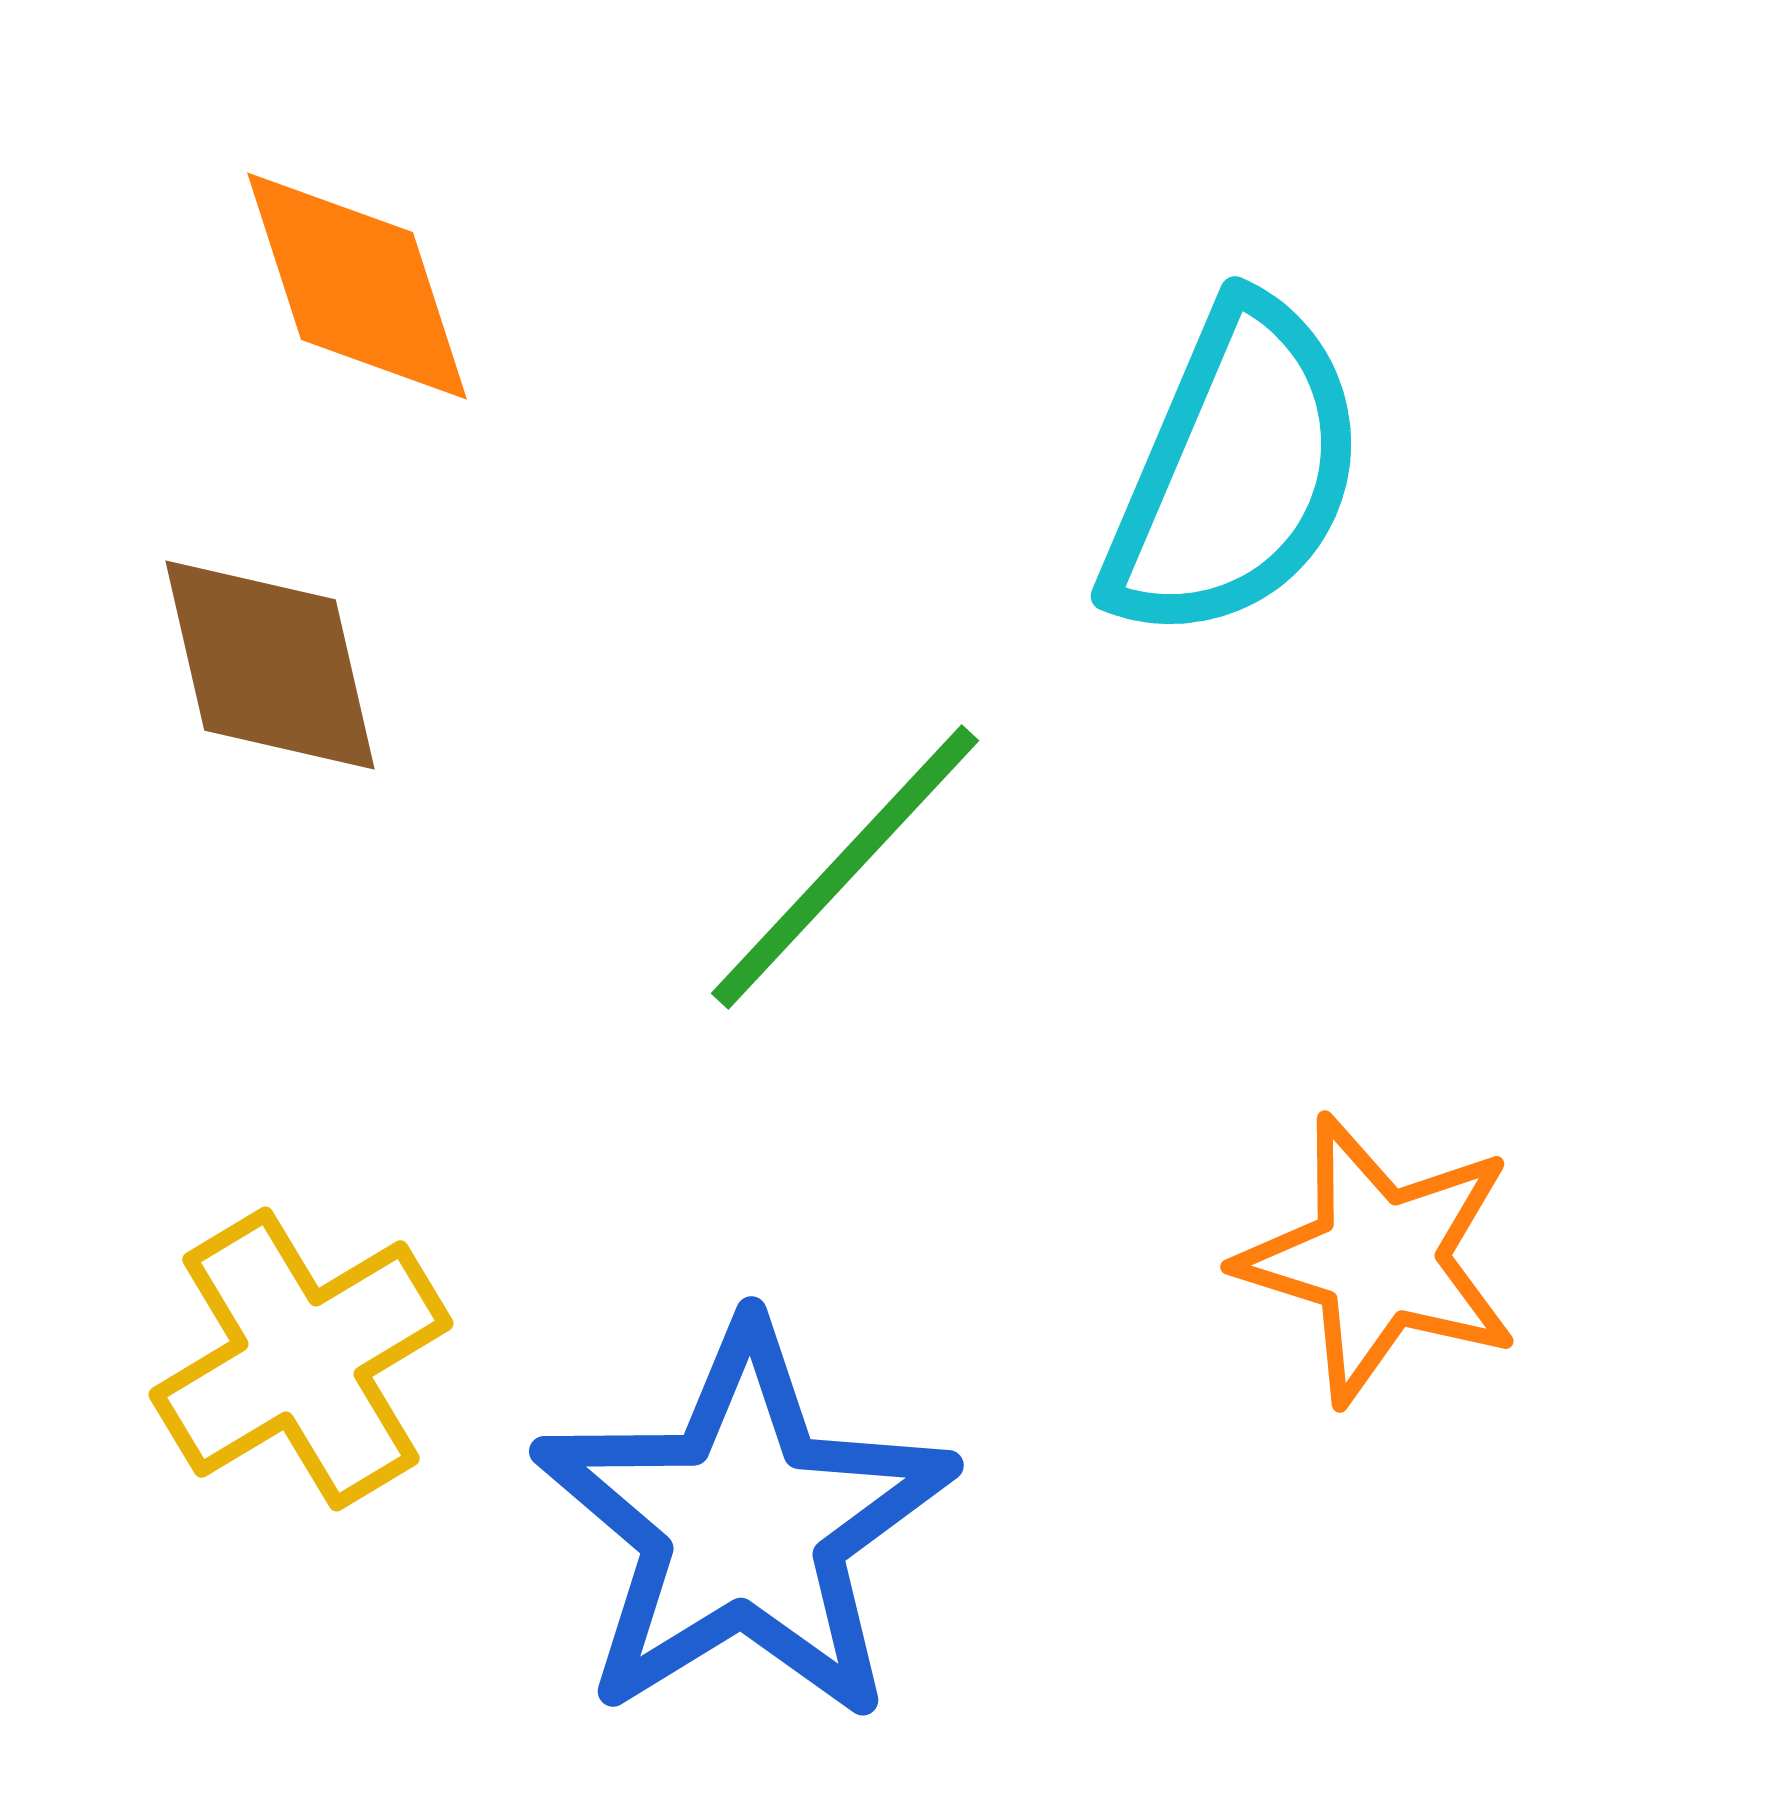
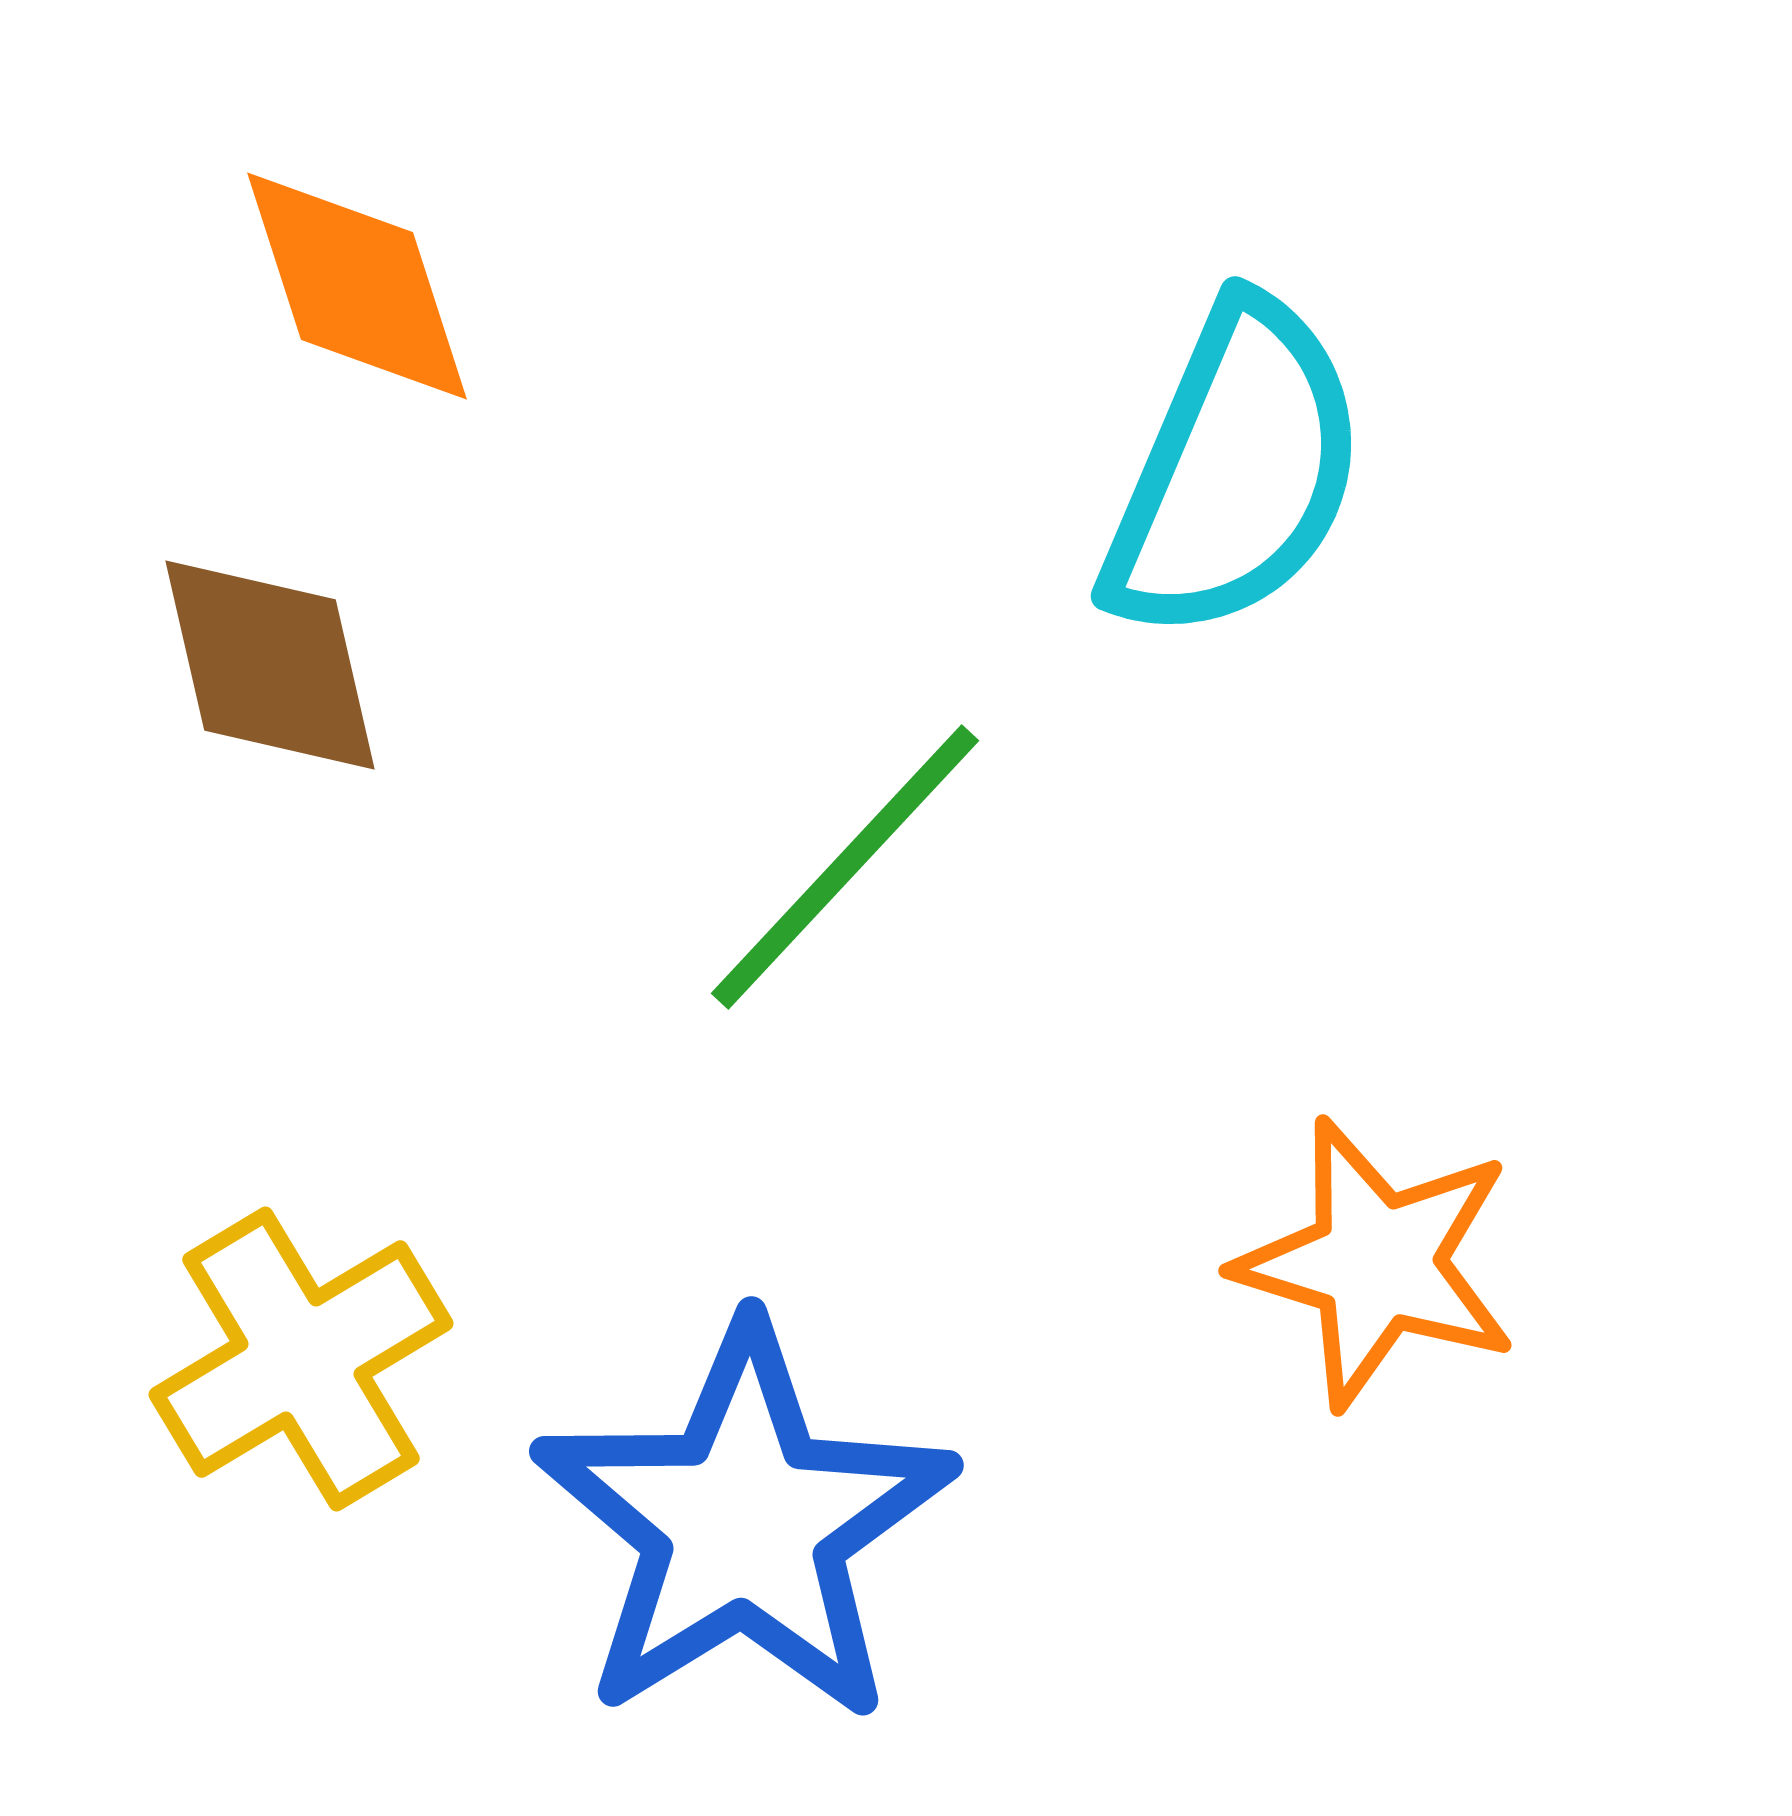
orange star: moved 2 px left, 4 px down
